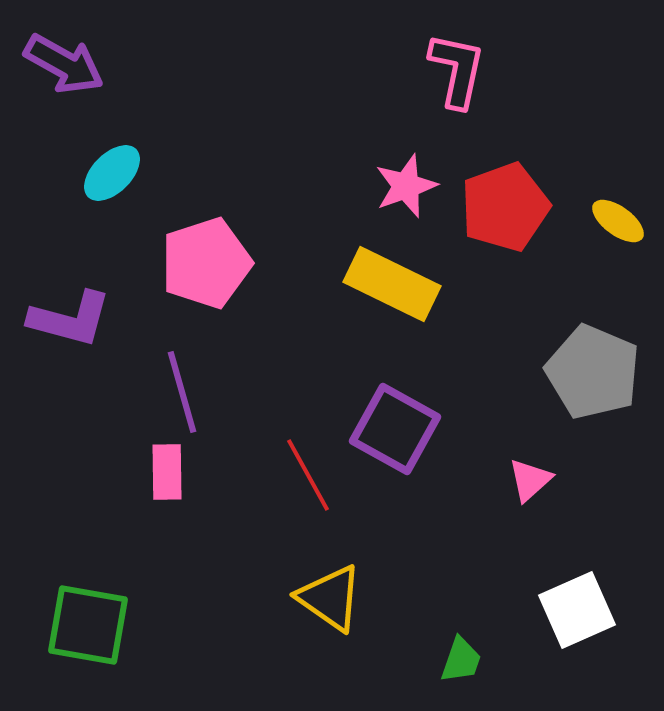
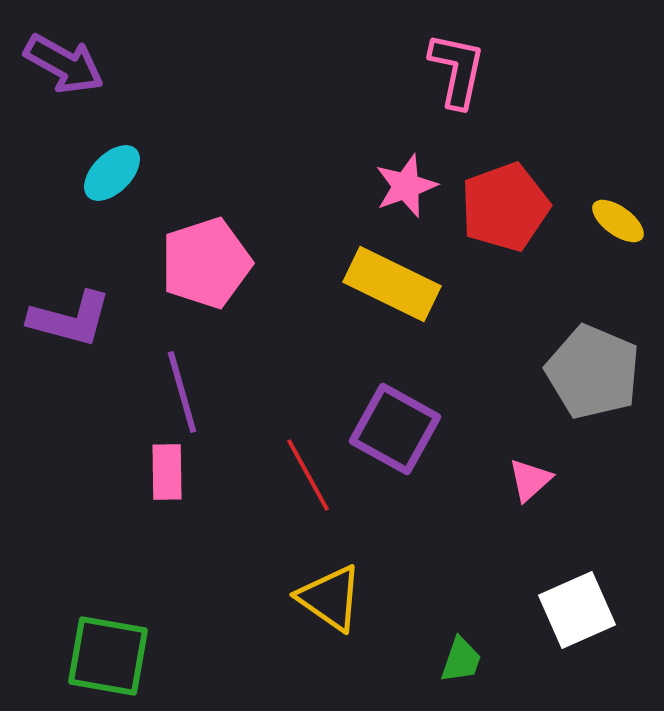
green square: moved 20 px right, 31 px down
